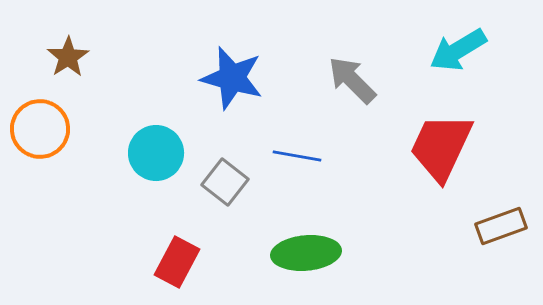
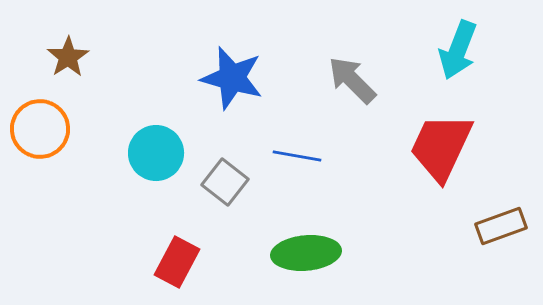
cyan arrow: rotated 38 degrees counterclockwise
